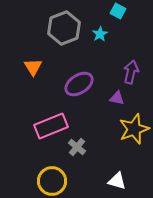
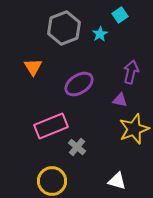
cyan square: moved 2 px right, 4 px down; rotated 28 degrees clockwise
purple triangle: moved 3 px right, 2 px down
